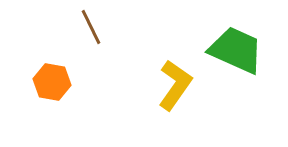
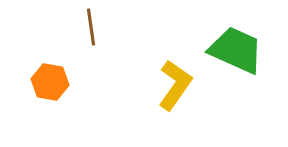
brown line: rotated 18 degrees clockwise
orange hexagon: moved 2 px left
